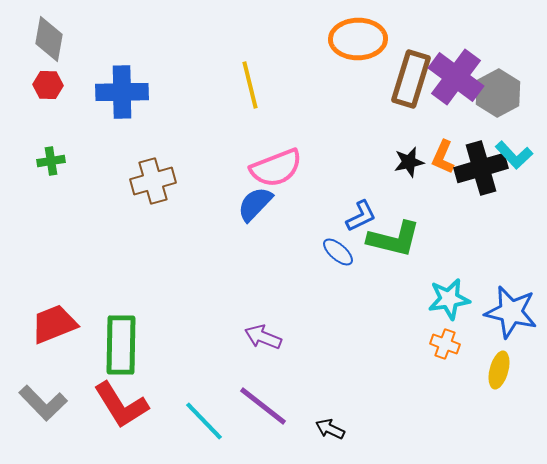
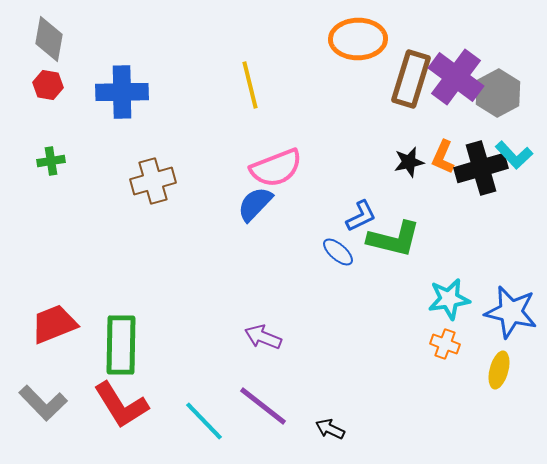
red hexagon: rotated 8 degrees clockwise
